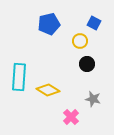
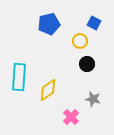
yellow diamond: rotated 65 degrees counterclockwise
